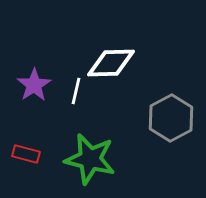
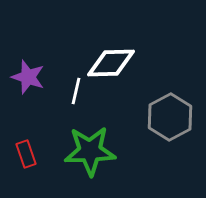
purple star: moved 6 px left, 8 px up; rotated 20 degrees counterclockwise
gray hexagon: moved 1 px left, 1 px up
red rectangle: rotated 56 degrees clockwise
green star: moved 8 px up; rotated 15 degrees counterclockwise
